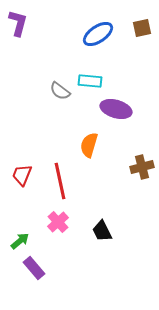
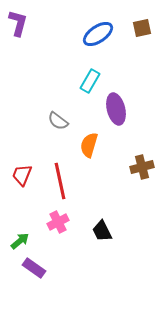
cyan rectangle: rotated 65 degrees counterclockwise
gray semicircle: moved 2 px left, 30 px down
purple ellipse: rotated 60 degrees clockwise
pink cross: rotated 15 degrees clockwise
purple rectangle: rotated 15 degrees counterclockwise
